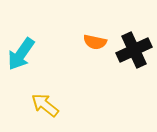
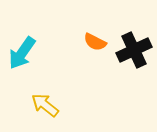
orange semicircle: rotated 15 degrees clockwise
cyan arrow: moved 1 px right, 1 px up
